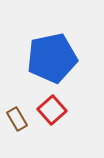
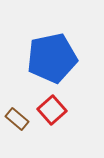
brown rectangle: rotated 20 degrees counterclockwise
